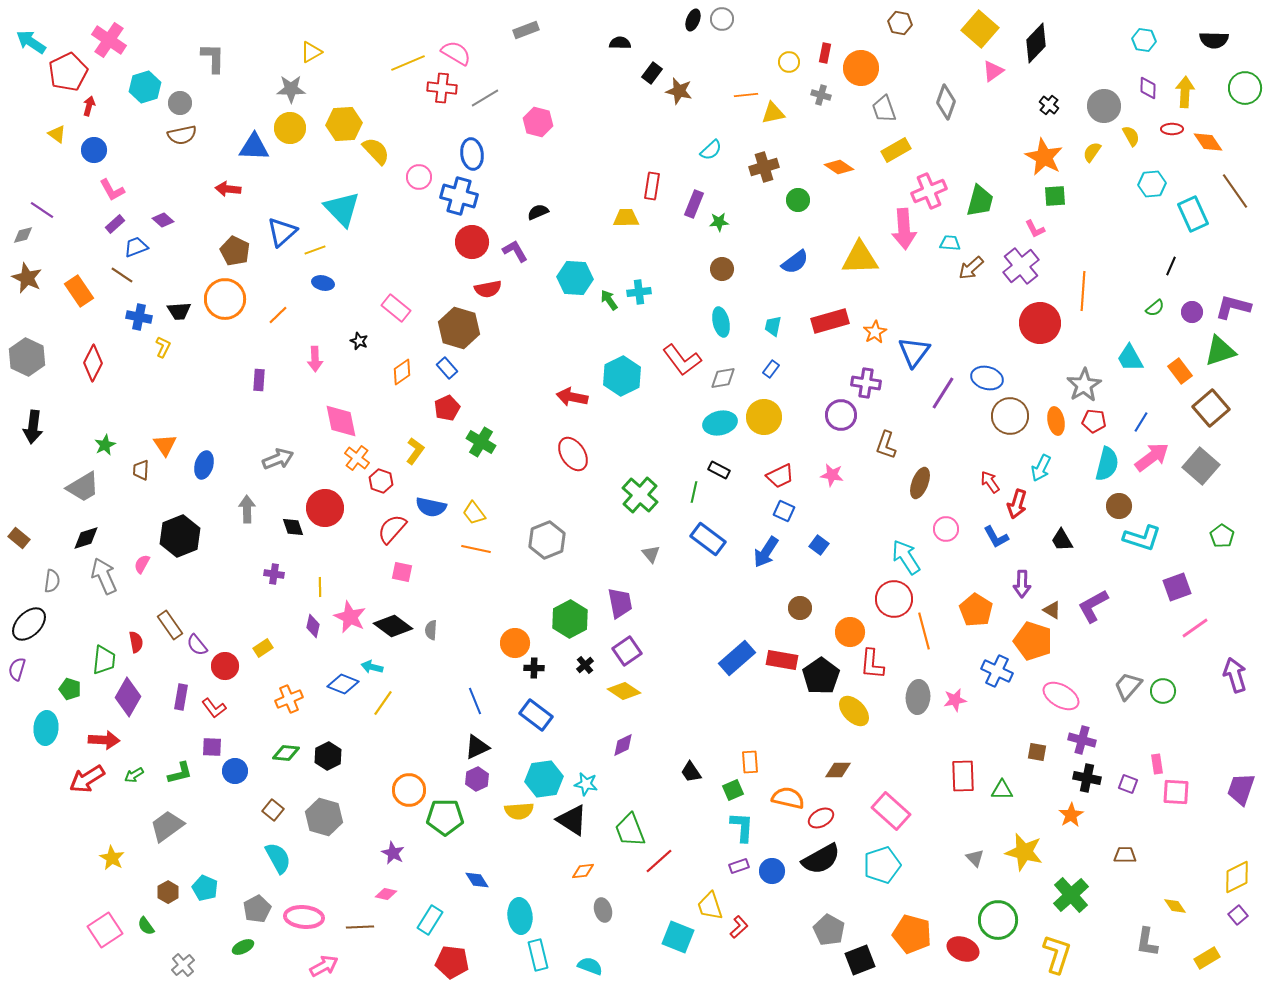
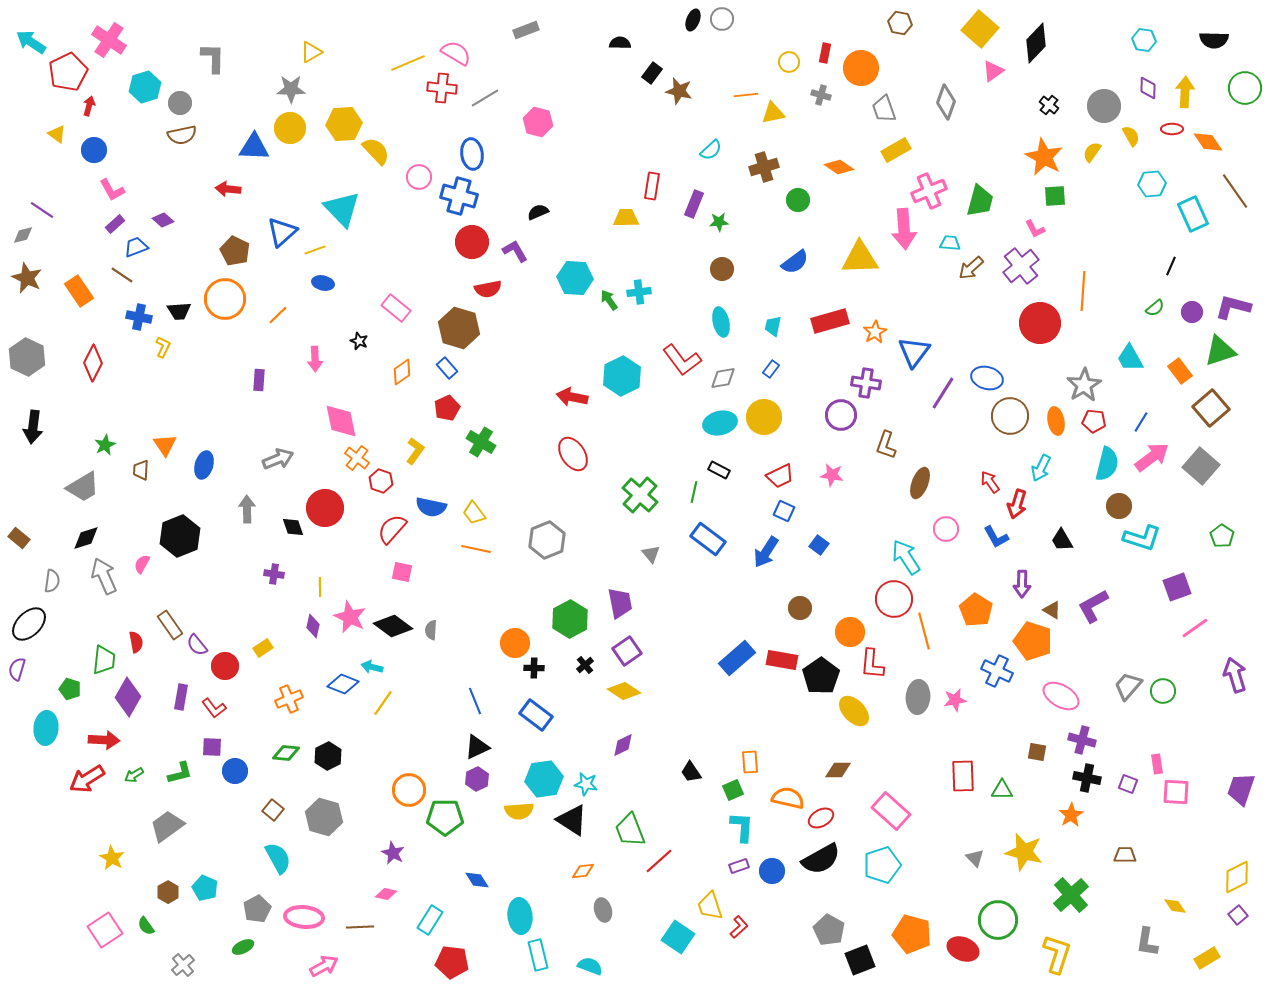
cyan square at (678, 937): rotated 12 degrees clockwise
